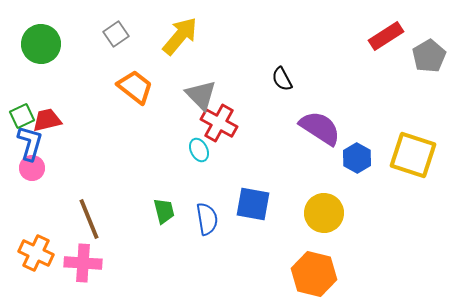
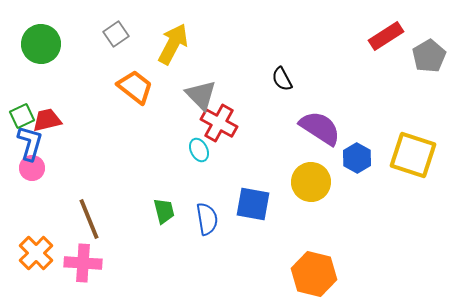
yellow arrow: moved 7 px left, 8 px down; rotated 12 degrees counterclockwise
yellow circle: moved 13 px left, 31 px up
orange cross: rotated 20 degrees clockwise
